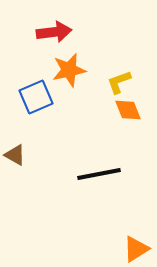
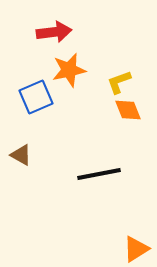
brown triangle: moved 6 px right
